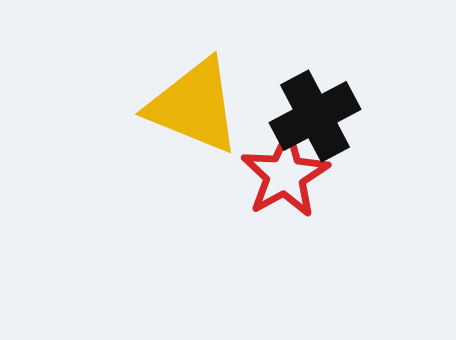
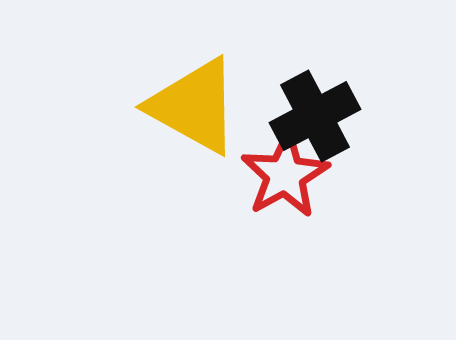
yellow triangle: rotated 7 degrees clockwise
